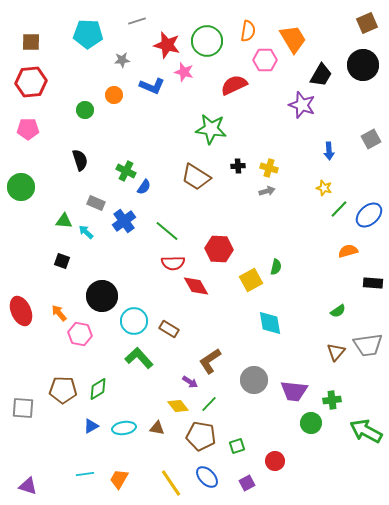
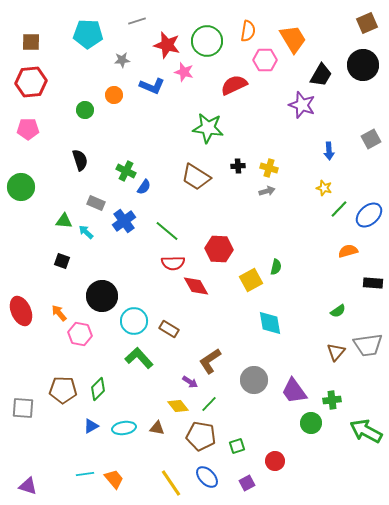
green star at (211, 129): moved 3 px left, 1 px up
green diamond at (98, 389): rotated 15 degrees counterclockwise
purple trapezoid at (294, 391): rotated 48 degrees clockwise
orange trapezoid at (119, 479): moved 5 px left; rotated 110 degrees clockwise
